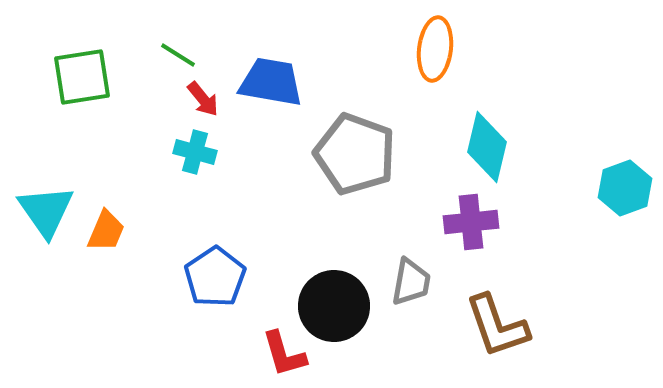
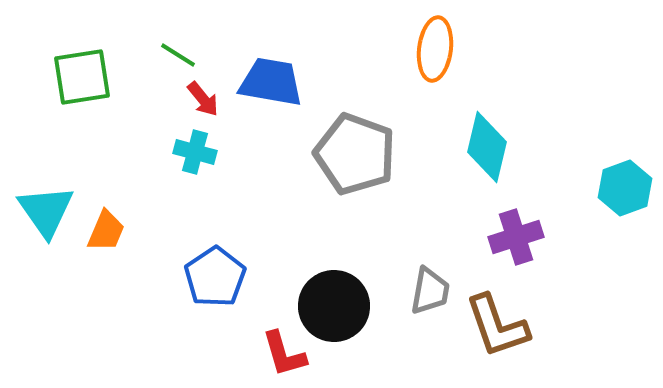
purple cross: moved 45 px right, 15 px down; rotated 12 degrees counterclockwise
gray trapezoid: moved 19 px right, 9 px down
